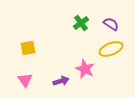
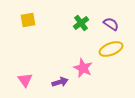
yellow square: moved 28 px up
pink star: moved 2 px left, 1 px up
purple arrow: moved 1 px left, 1 px down
